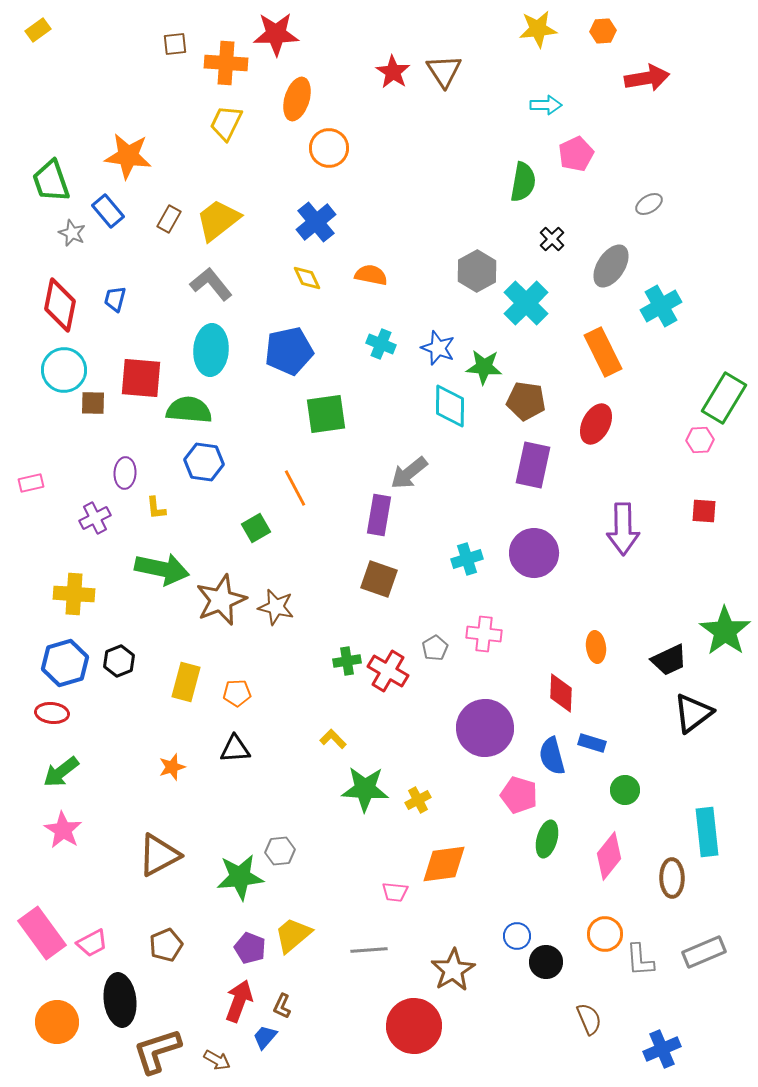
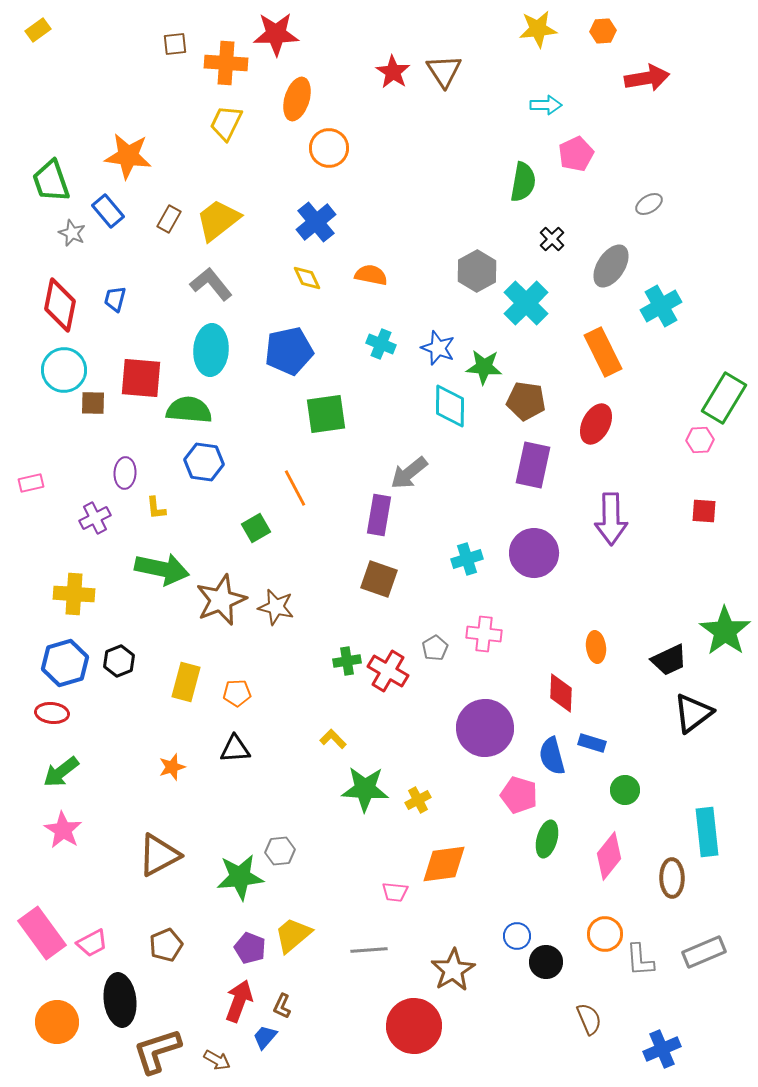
purple arrow at (623, 529): moved 12 px left, 10 px up
